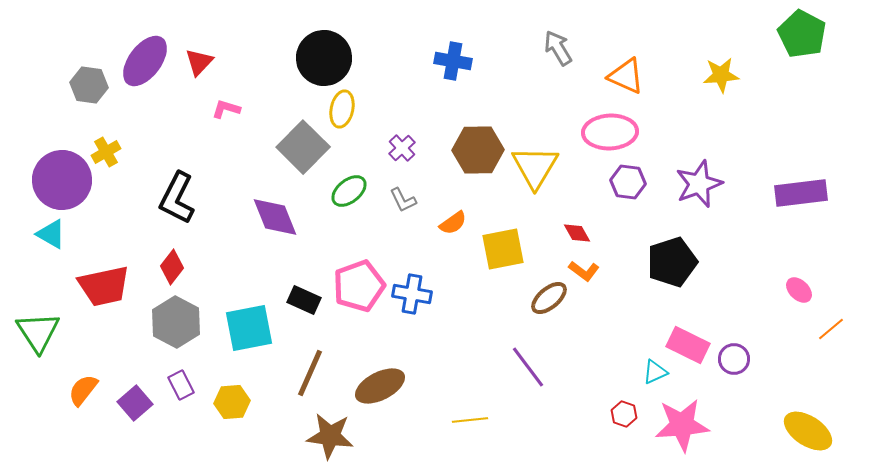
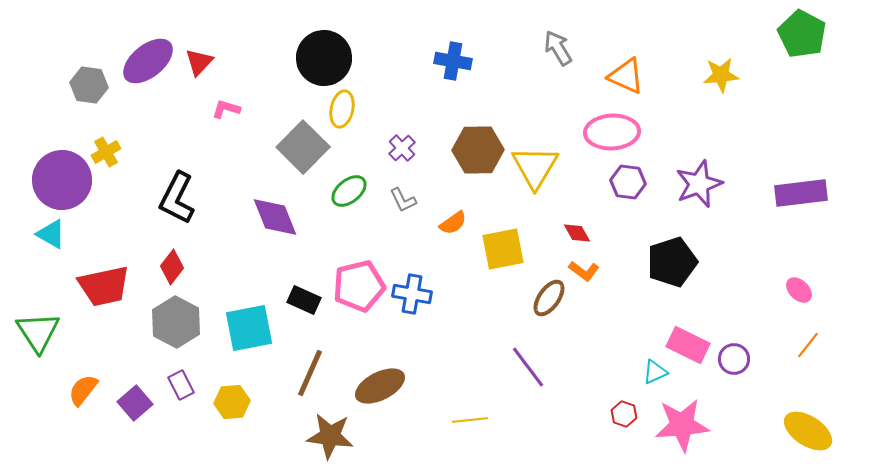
purple ellipse at (145, 61): moved 3 px right; rotated 14 degrees clockwise
pink ellipse at (610, 132): moved 2 px right
pink pentagon at (359, 286): rotated 6 degrees clockwise
brown ellipse at (549, 298): rotated 15 degrees counterclockwise
orange line at (831, 329): moved 23 px left, 16 px down; rotated 12 degrees counterclockwise
